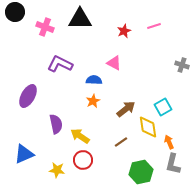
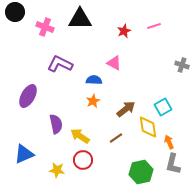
brown line: moved 5 px left, 4 px up
